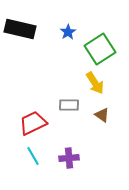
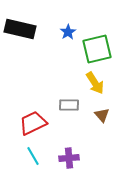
green square: moved 3 px left; rotated 20 degrees clockwise
brown triangle: rotated 14 degrees clockwise
